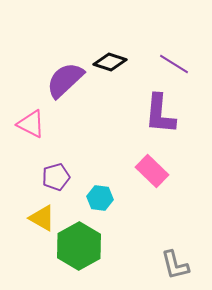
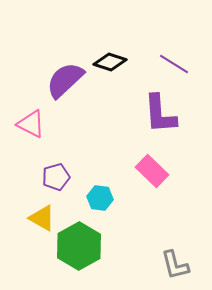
purple L-shape: rotated 9 degrees counterclockwise
